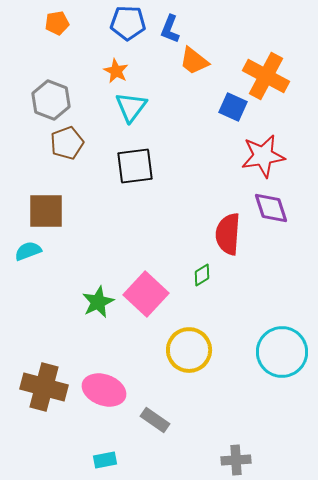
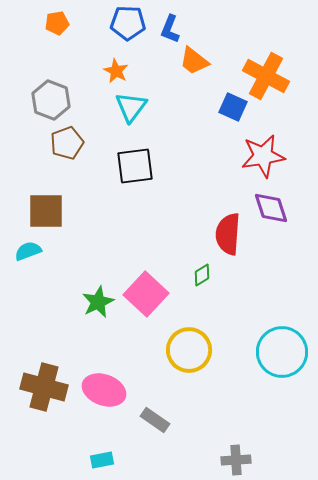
cyan rectangle: moved 3 px left
